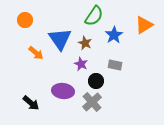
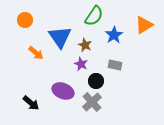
blue triangle: moved 2 px up
brown star: moved 2 px down
purple ellipse: rotated 15 degrees clockwise
